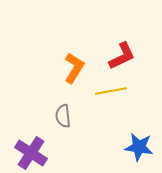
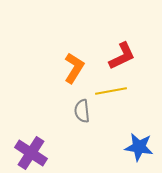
gray semicircle: moved 19 px right, 5 px up
